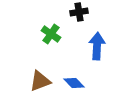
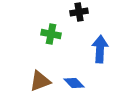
green cross: rotated 24 degrees counterclockwise
blue arrow: moved 3 px right, 3 px down
